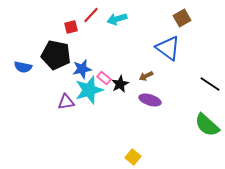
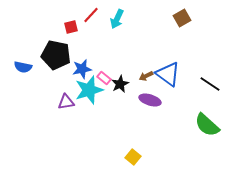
cyan arrow: rotated 48 degrees counterclockwise
blue triangle: moved 26 px down
